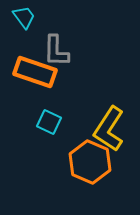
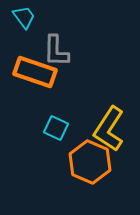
cyan square: moved 7 px right, 6 px down
